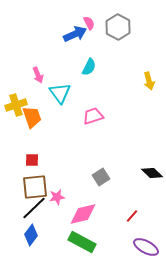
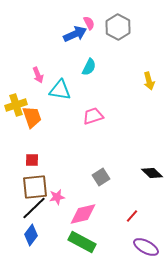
cyan triangle: moved 3 px up; rotated 45 degrees counterclockwise
